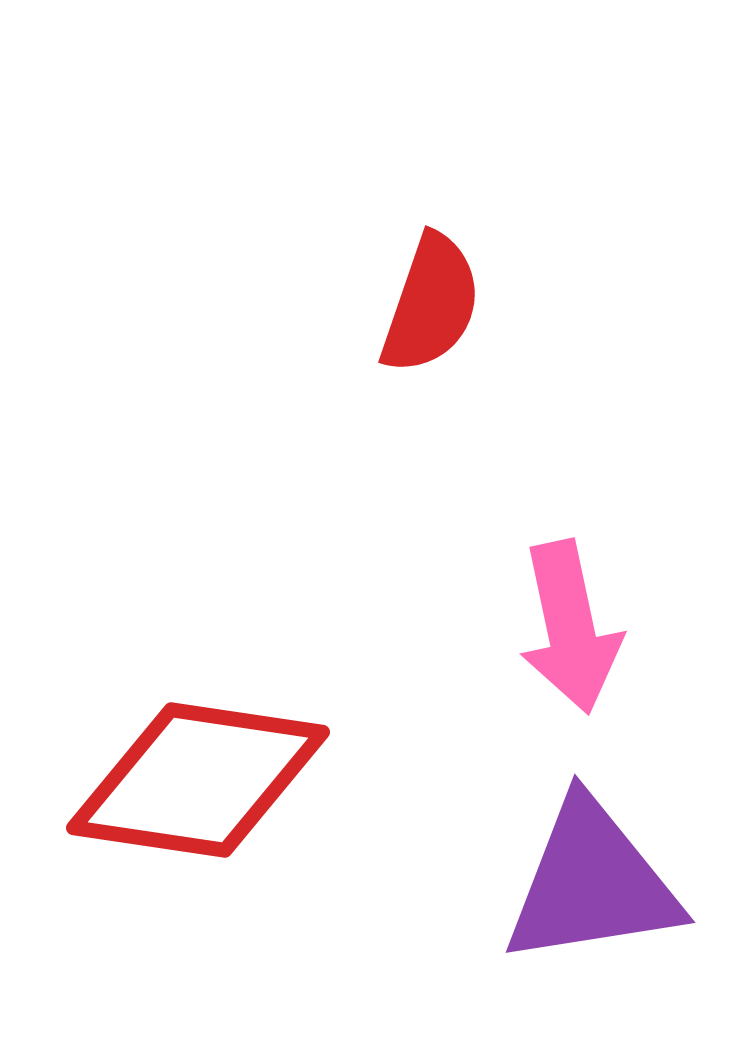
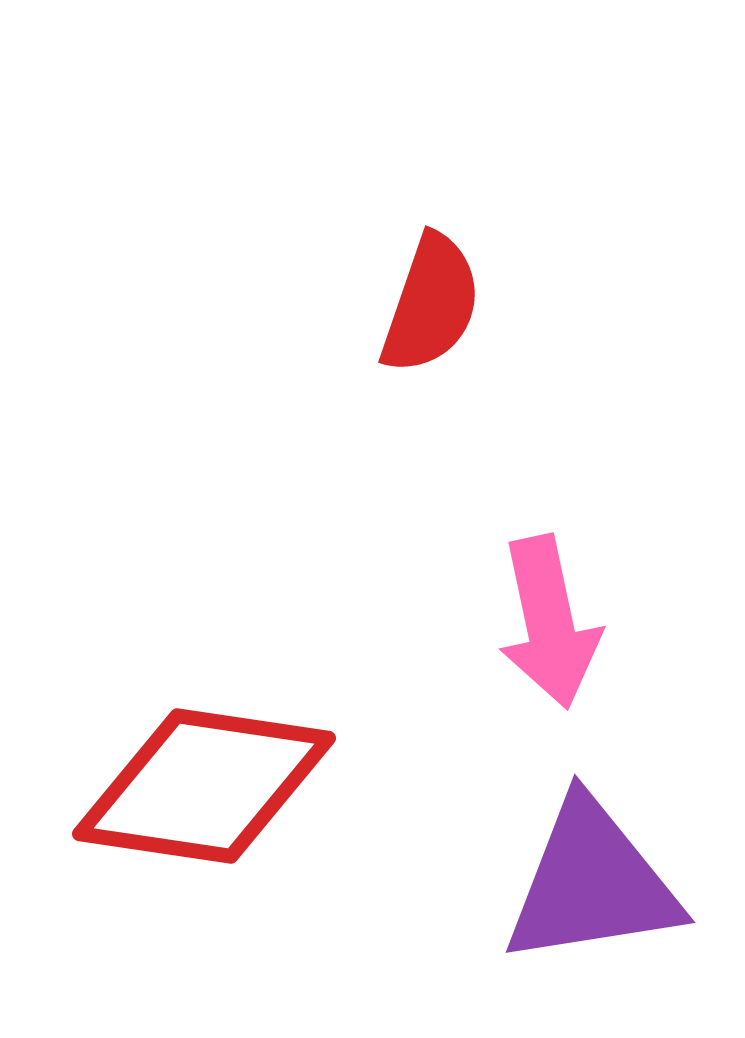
pink arrow: moved 21 px left, 5 px up
red diamond: moved 6 px right, 6 px down
